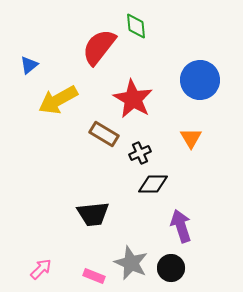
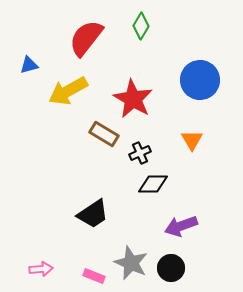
green diamond: moved 5 px right; rotated 36 degrees clockwise
red semicircle: moved 13 px left, 9 px up
blue triangle: rotated 24 degrees clockwise
yellow arrow: moved 10 px right, 9 px up
orange triangle: moved 1 px right, 2 px down
black trapezoid: rotated 28 degrees counterclockwise
purple arrow: rotated 92 degrees counterclockwise
pink arrow: rotated 40 degrees clockwise
